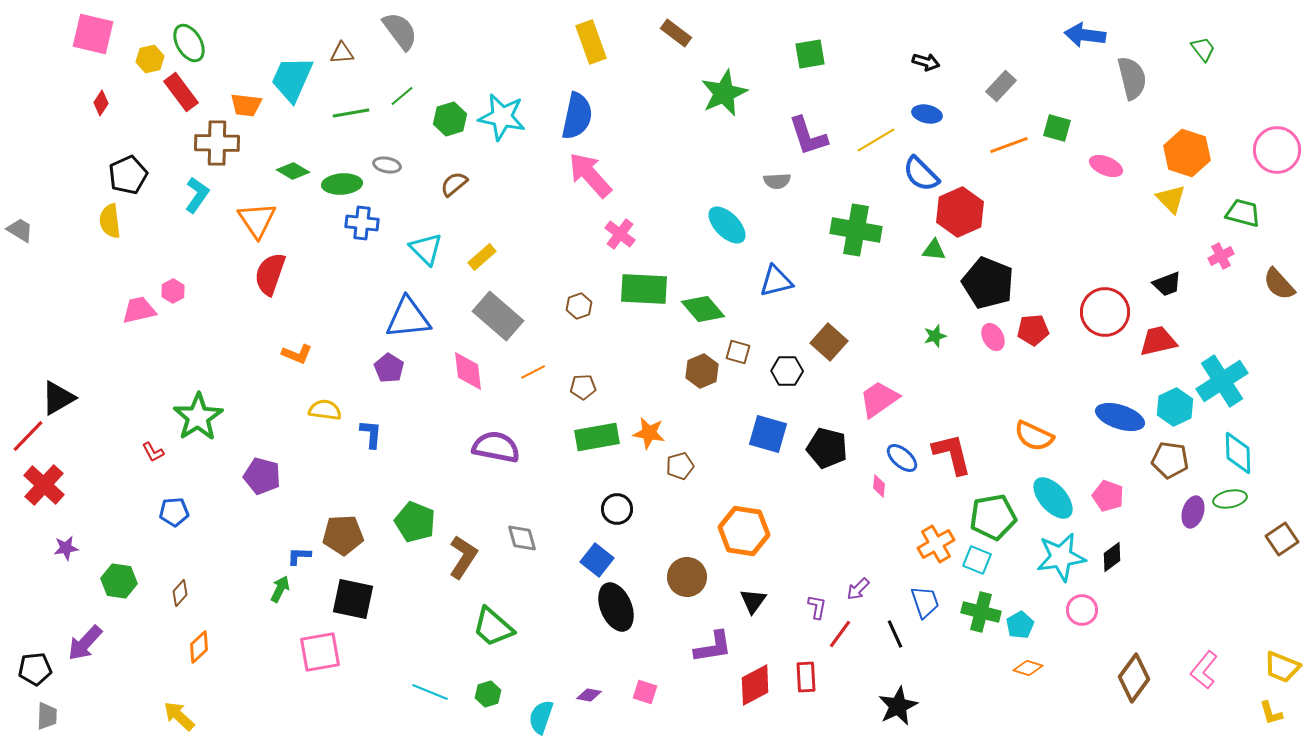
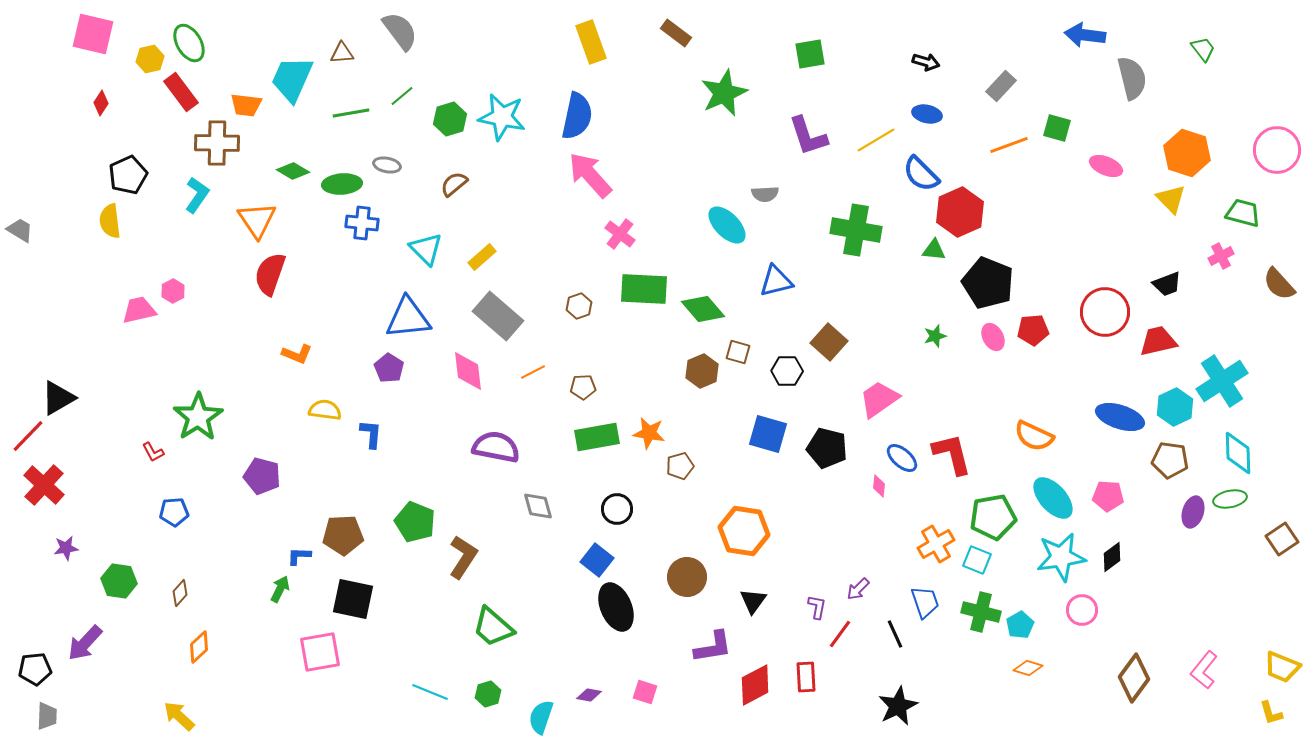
gray semicircle at (777, 181): moved 12 px left, 13 px down
pink pentagon at (1108, 496): rotated 16 degrees counterclockwise
gray diamond at (522, 538): moved 16 px right, 32 px up
